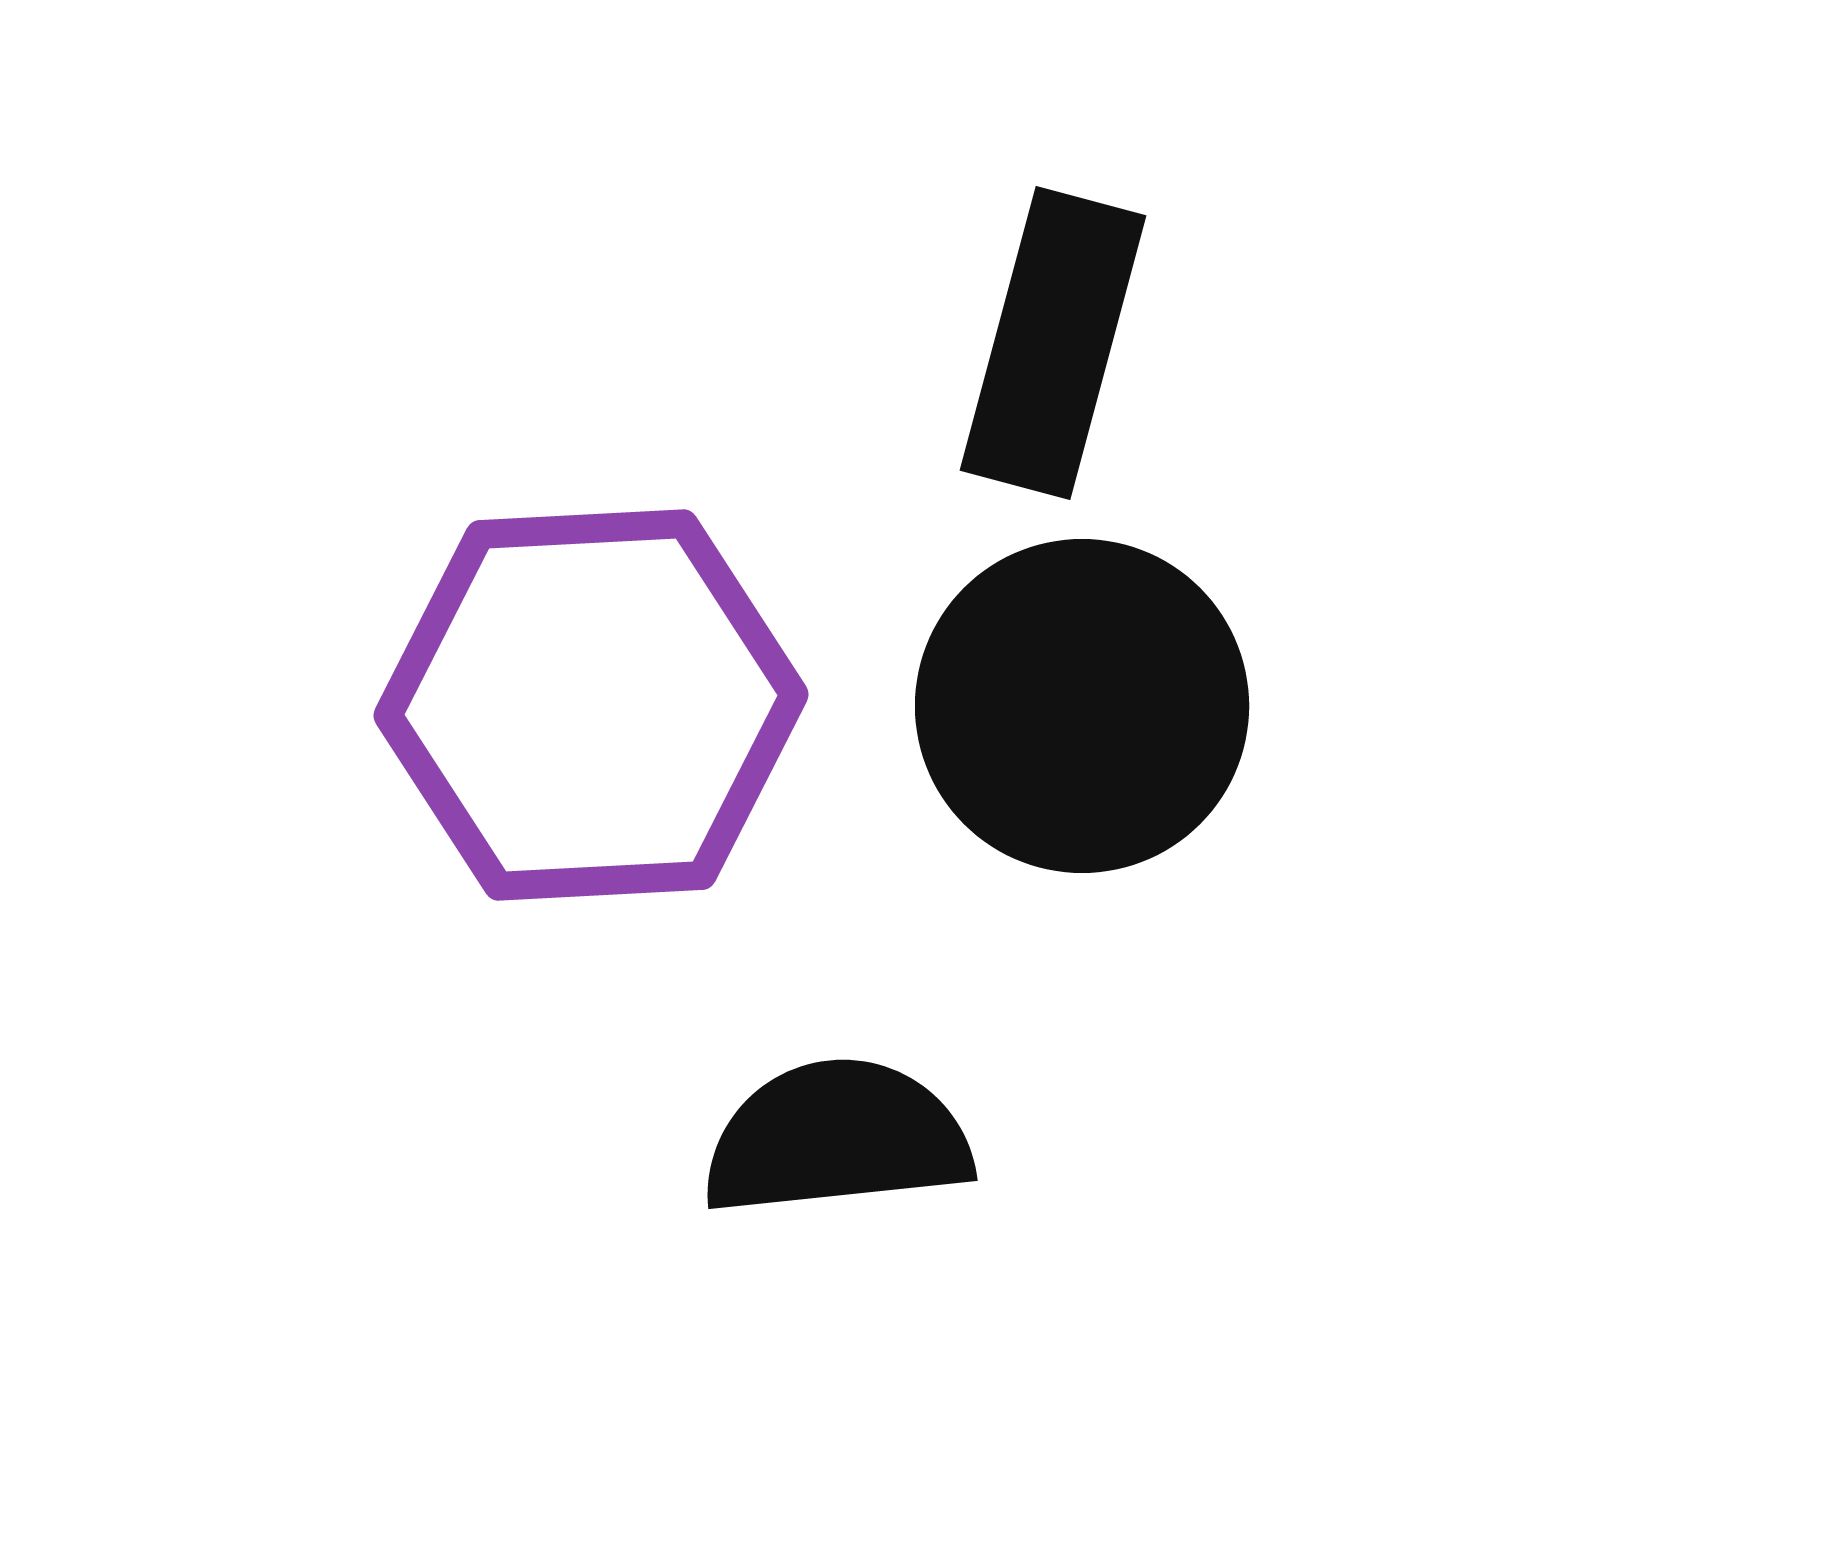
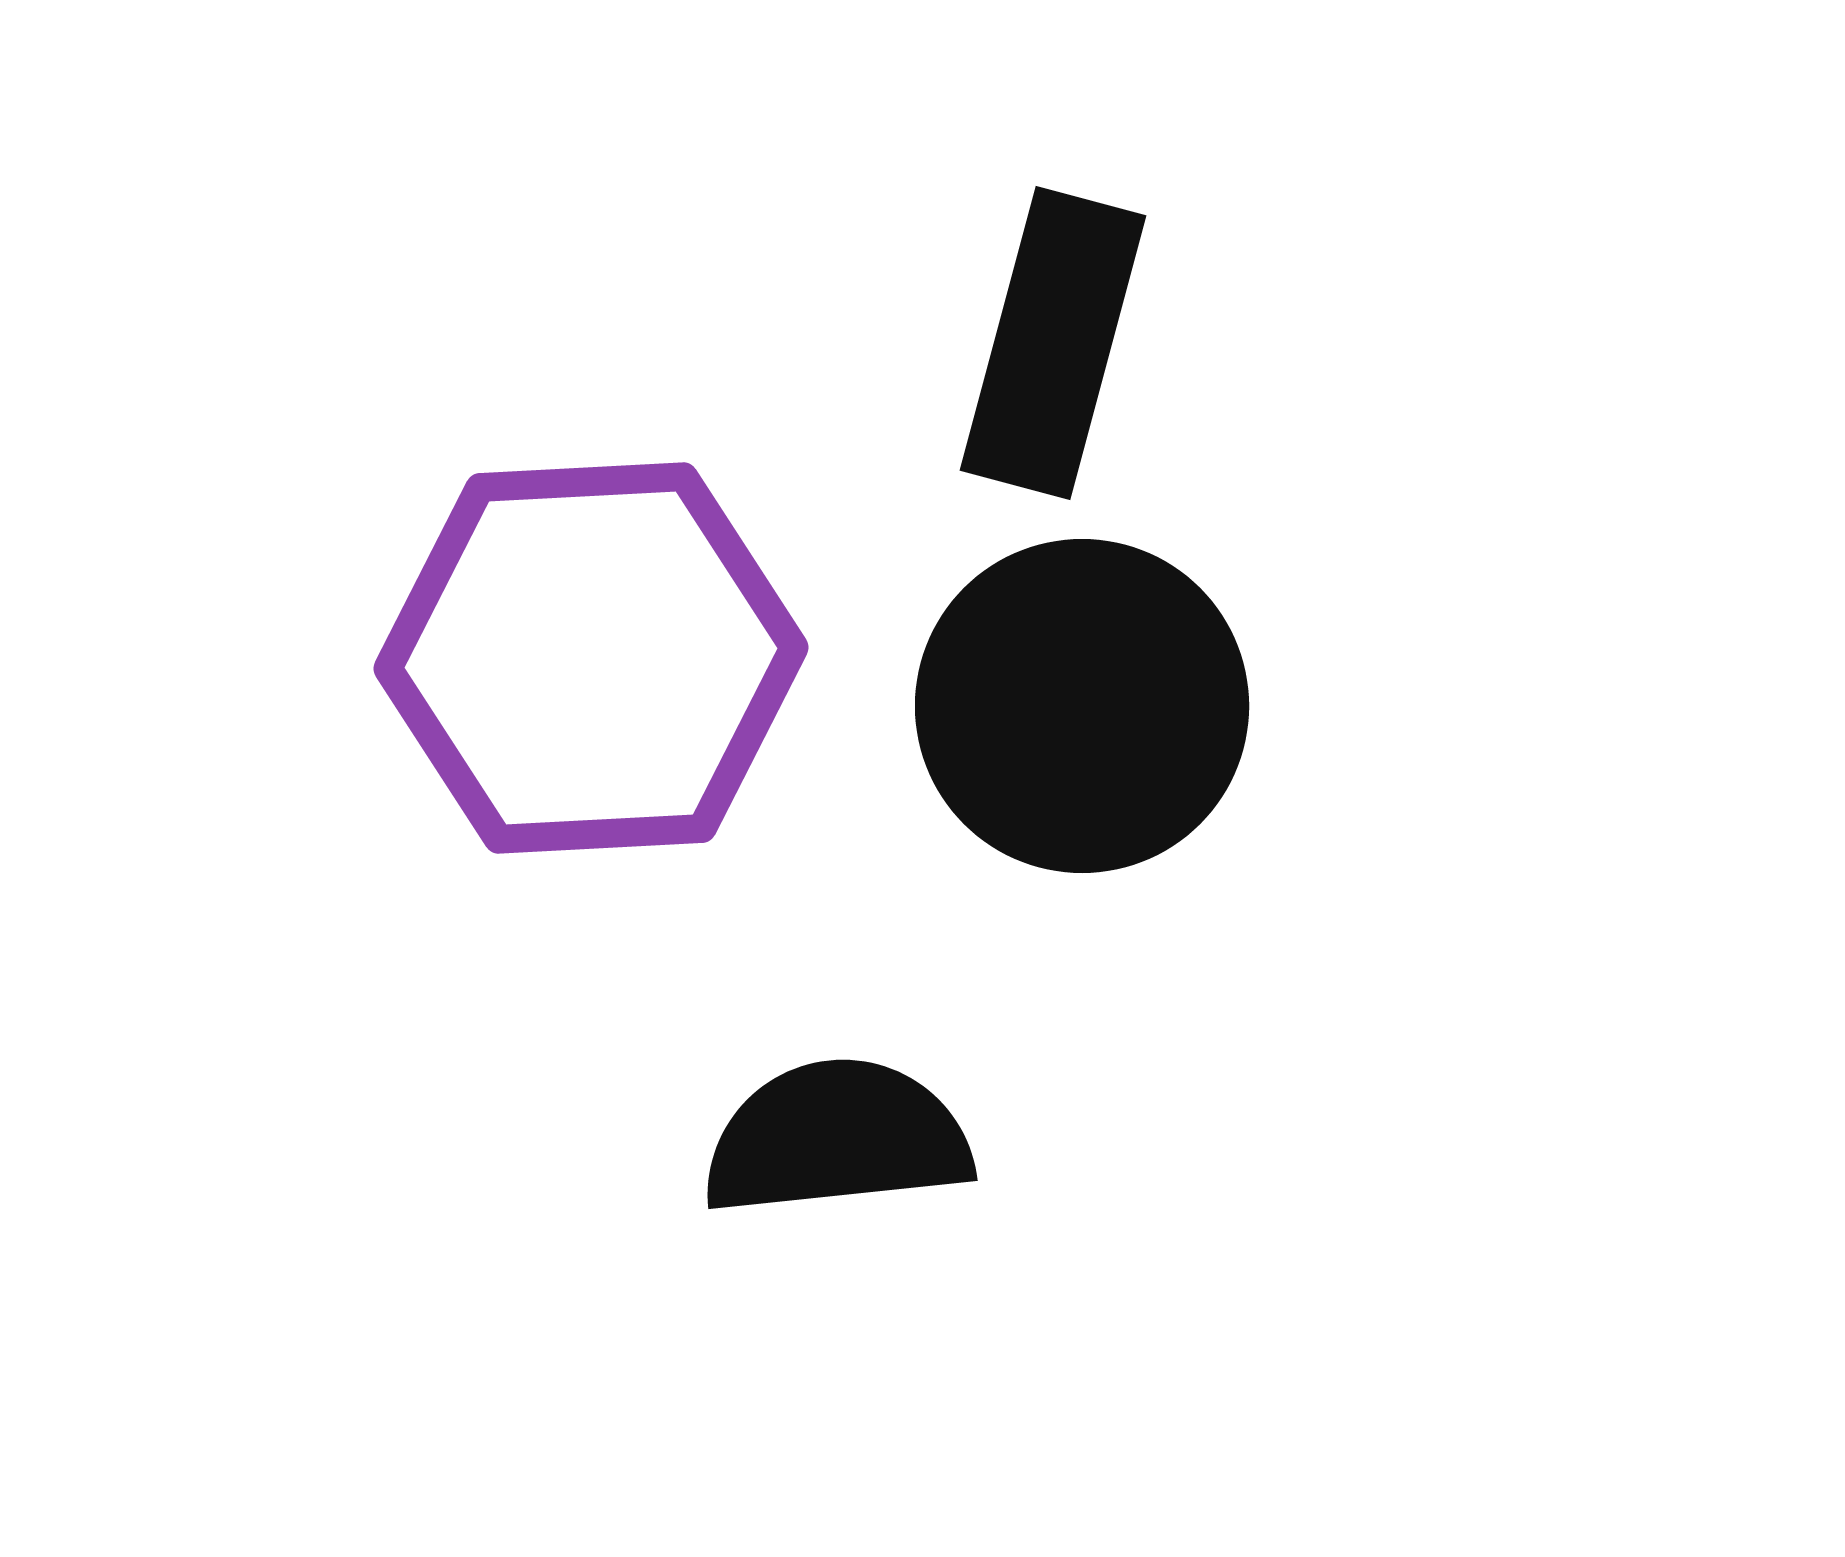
purple hexagon: moved 47 px up
